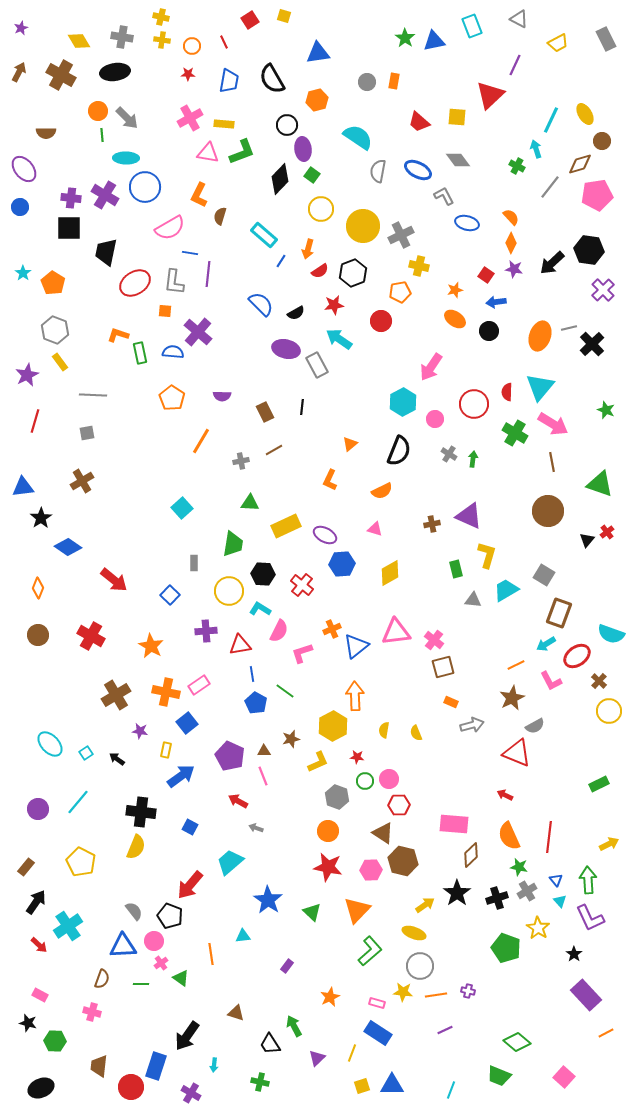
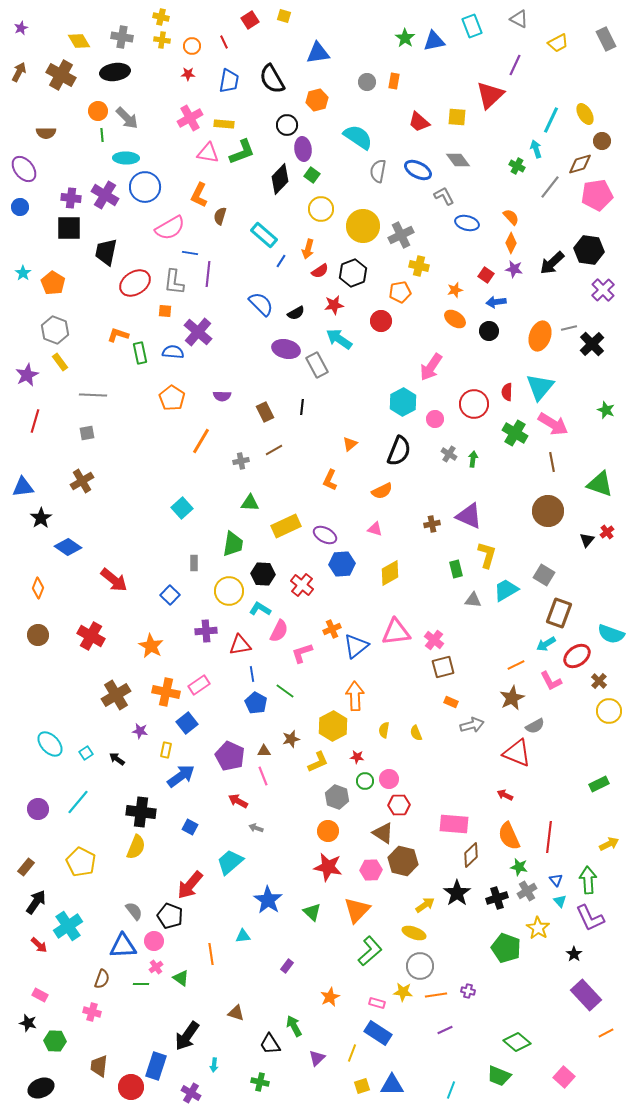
pink cross at (161, 963): moved 5 px left, 4 px down
